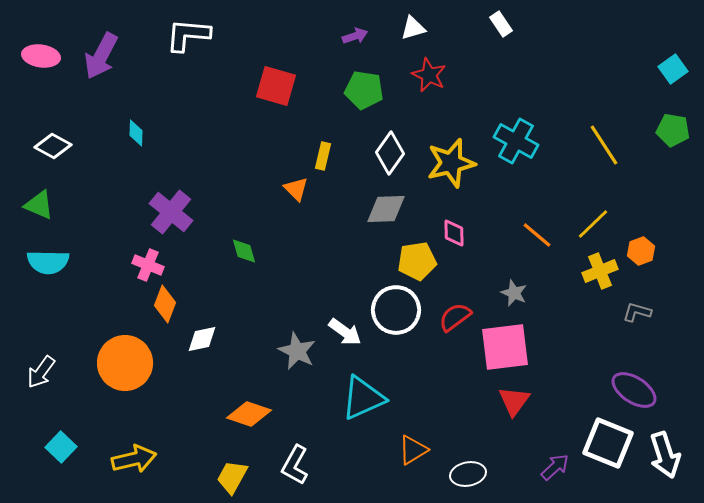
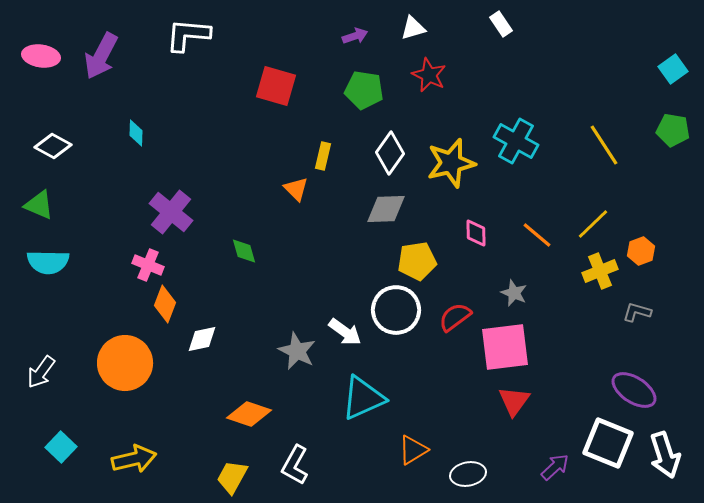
pink diamond at (454, 233): moved 22 px right
